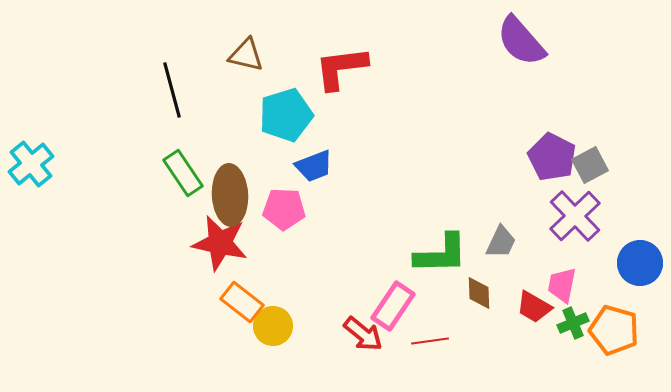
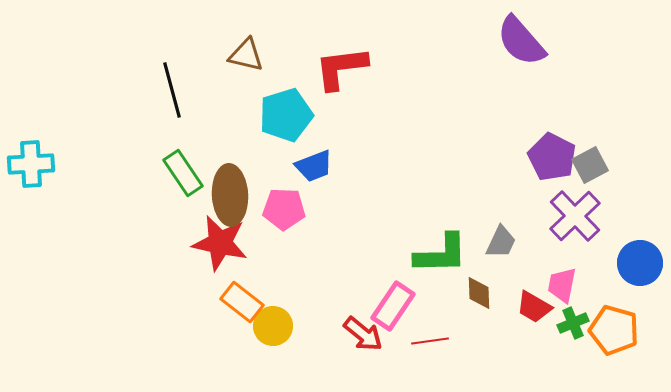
cyan cross: rotated 36 degrees clockwise
